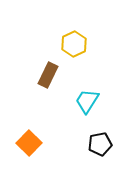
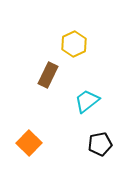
cyan trapezoid: rotated 20 degrees clockwise
